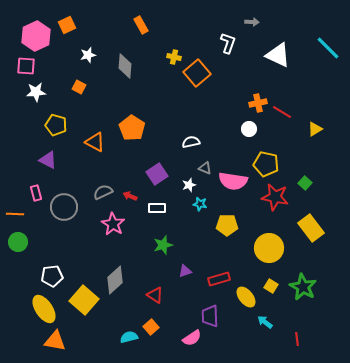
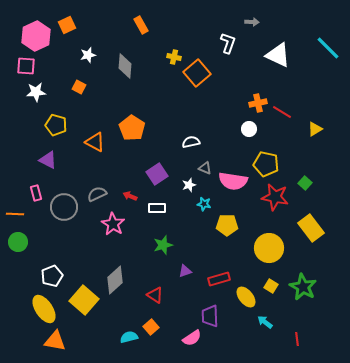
gray semicircle at (103, 192): moved 6 px left, 2 px down
cyan star at (200, 204): moved 4 px right
white pentagon at (52, 276): rotated 15 degrees counterclockwise
